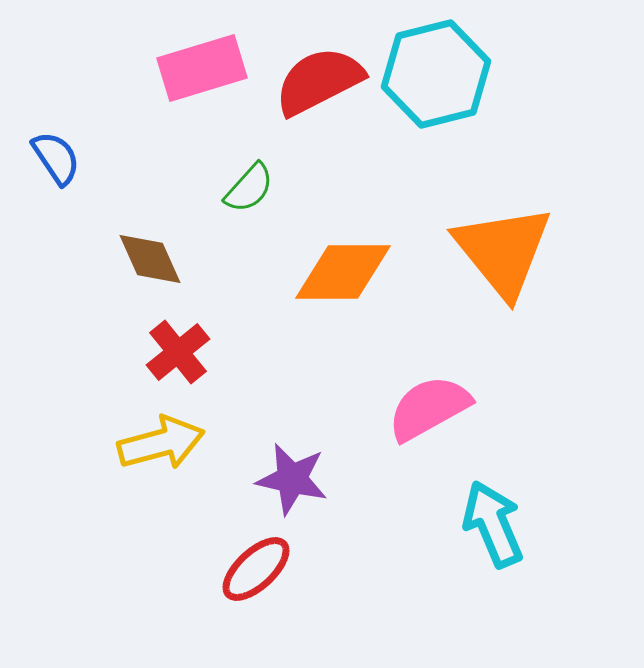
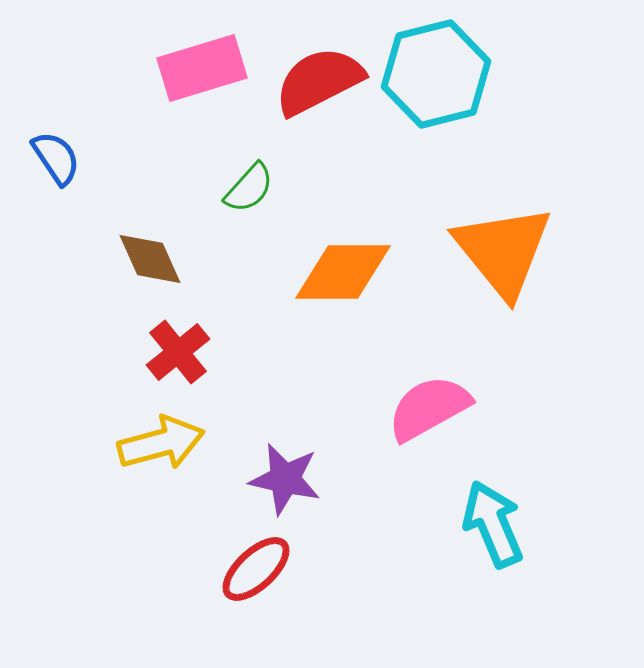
purple star: moved 7 px left
